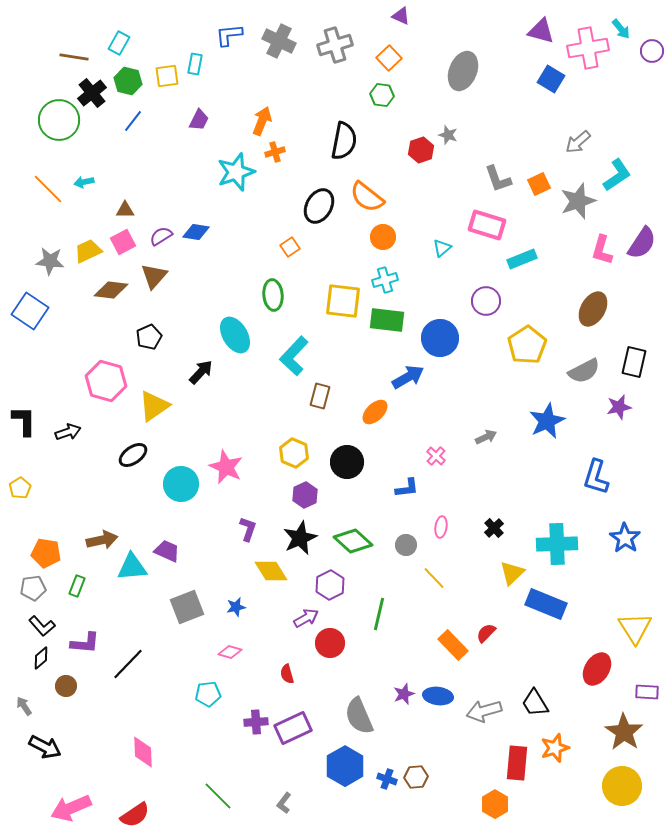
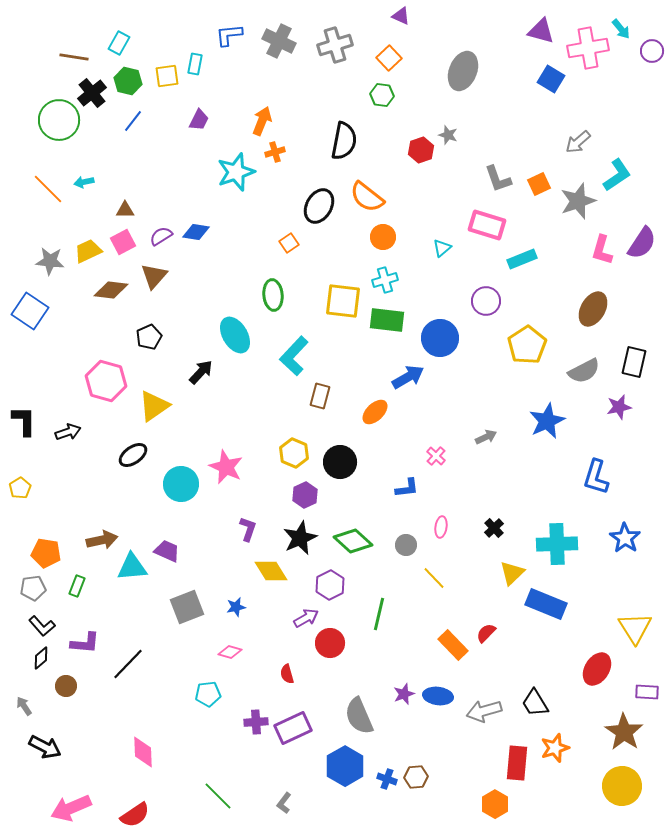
orange square at (290, 247): moved 1 px left, 4 px up
black circle at (347, 462): moved 7 px left
